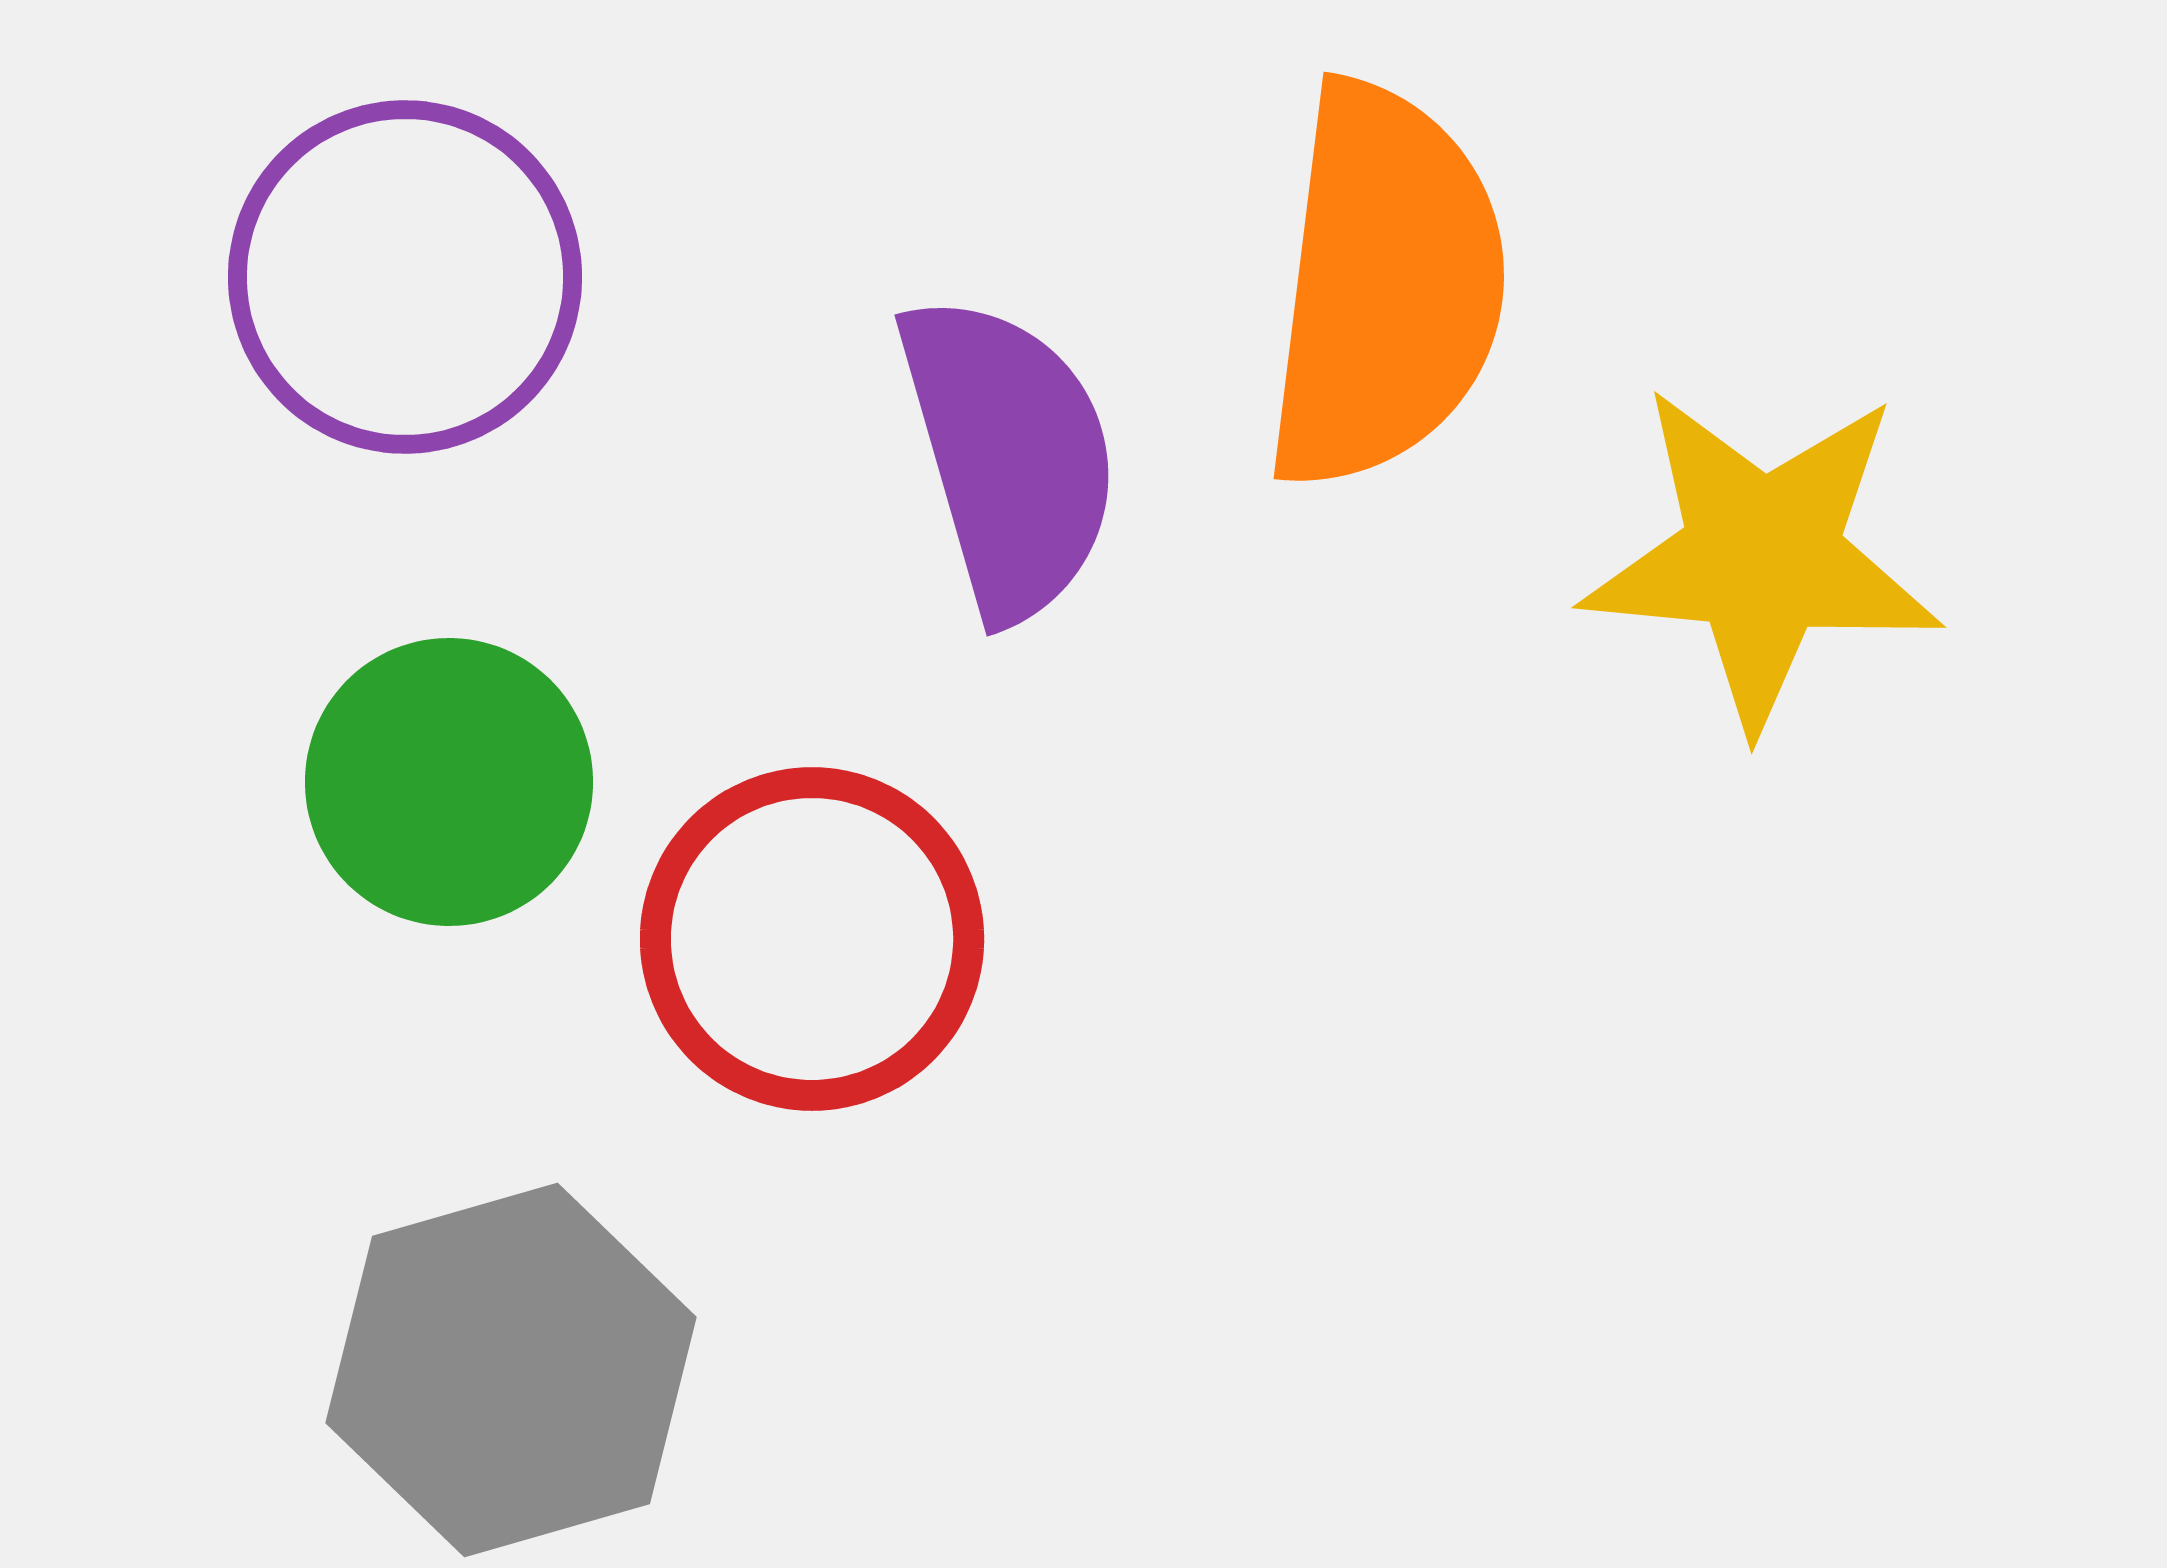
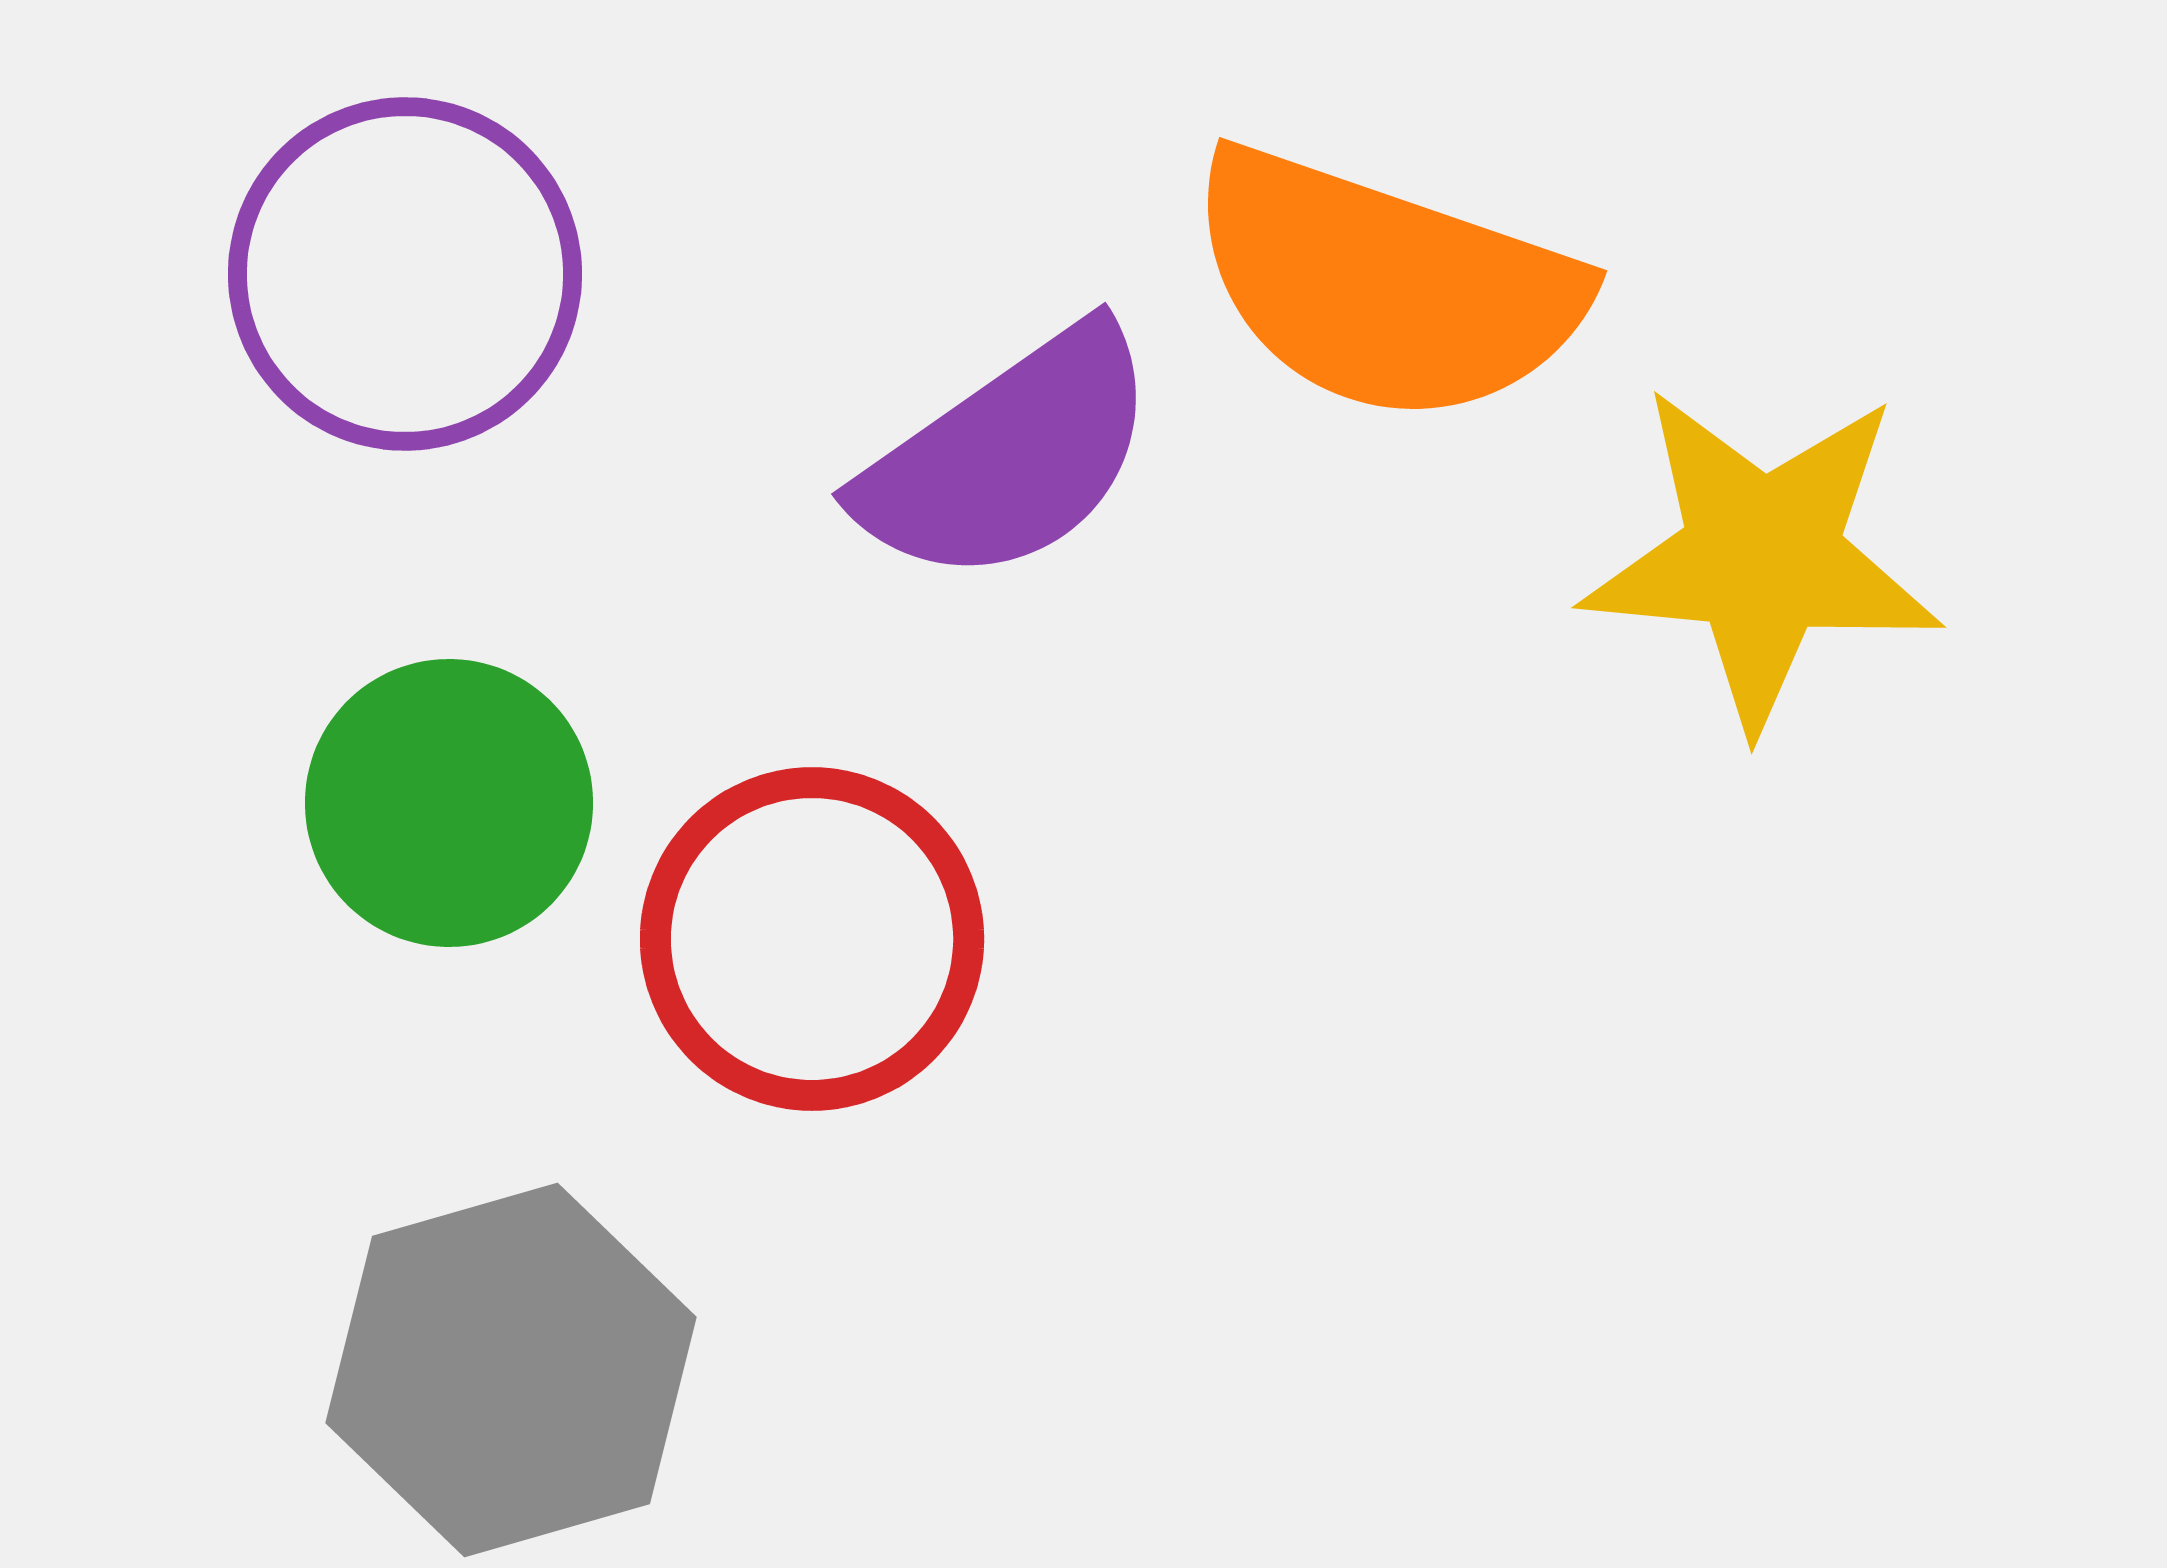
purple circle: moved 3 px up
orange semicircle: rotated 102 degrees clockwise
purple semicircle: rotated 71 degrees clockwise
green circle: moved 21 px down
